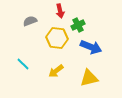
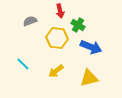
green cross: rotated 32 degrees counterclockwise
